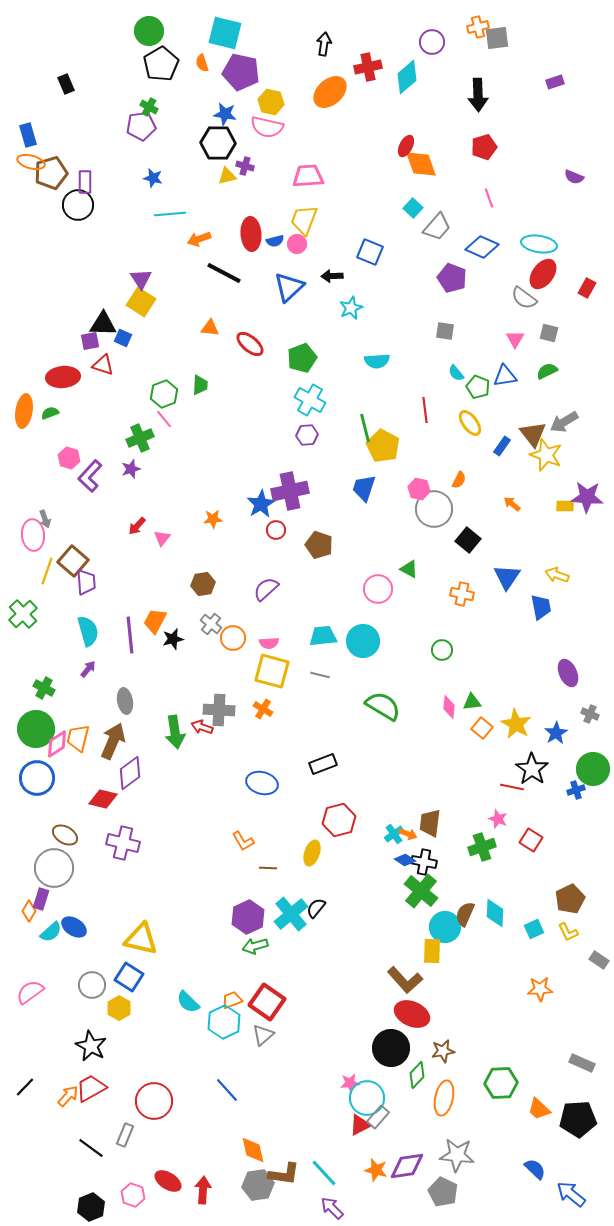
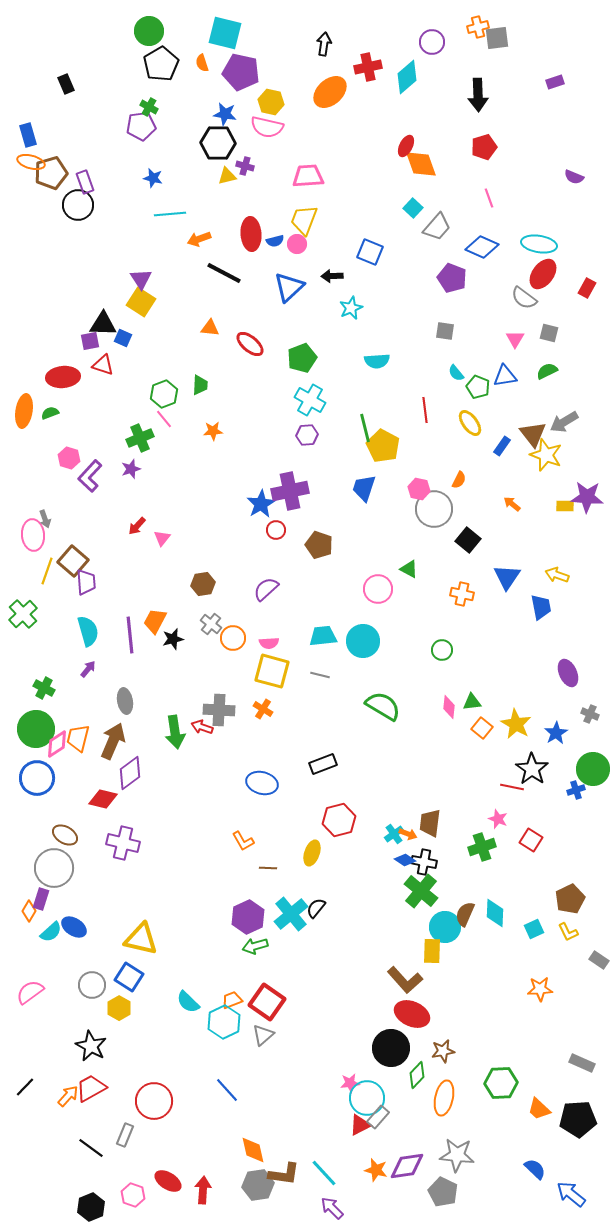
purple rectangle at (85, 182): rotated 20 degrees counterclockwise
orange star at (213, 519): moved 88 px up
